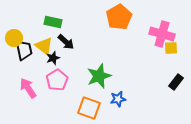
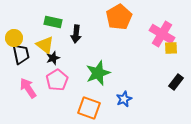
pink cross: rotated 15 degrees clockwise
black arrow: moved 10 px right, 8 px up; rotated 54 degrees clockwise
yellow triangle: moved 1 px right, 1 px up
black trapezoid: moved 3 px left, 4 px down
green star: moved 1 px left, 3 px up
blue star: moved 6 px right; rotated 14 degrees counterclockwise
